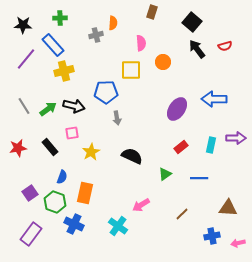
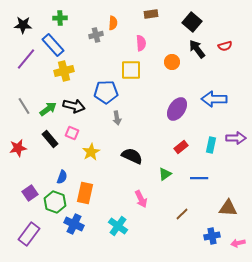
brown rectangle at (152, 12): moved 1 px left, 2 px down; rotated 64 degrees clockwise
orange circle at (163, 62): moved 9 px right
pink square at (72, 133): rotated 32 degrees clockwise
black rectangle at (50, 147): moved 8 px up
pink arrow at (141, 205): moved 6 px up; rotated 84 degrees counterclockwise
purple rectangle at (31, 234): moved 2 px left
